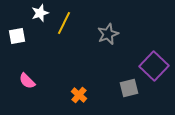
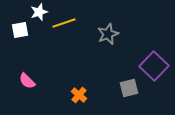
white star: moved 1 px left, 1 px up
yellow line: rotated 45 degrees clockwise
white square: moved 3 px right, 6 px up
